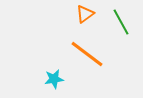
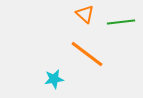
orange triangle: rotated 42 degrees counterclockwise
green line: rotated 68 degrees counterclockwise
